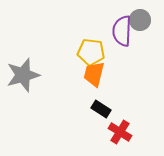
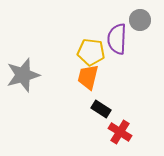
purple semicircle: moved 5 px left, 8 px down
orange trapezoid: moved 6 px left, 3 px down
